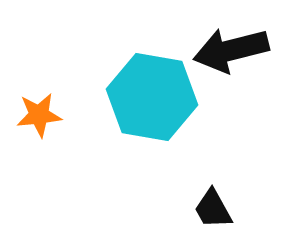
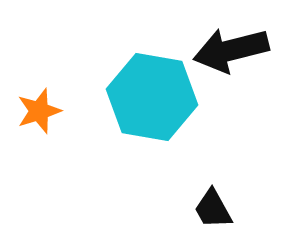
orange star: moved 4 px up; rotated 12 degrees counterclockwise
